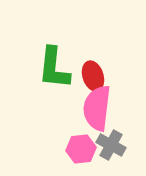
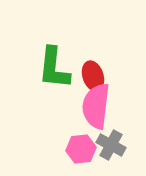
pink semicircle: moved 1 px left, 2 px up
